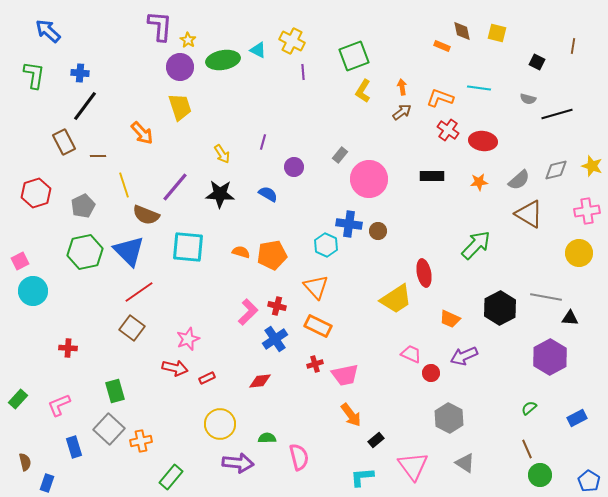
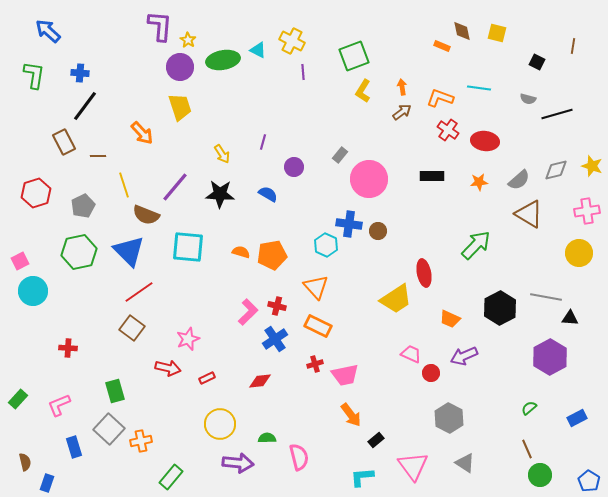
red ellipse at (483, 141): moved 2 px right
green hexagon at (85, 252): moved 6 px left
red arrow at (175, 368): moved 7 px left
